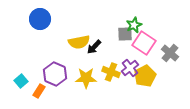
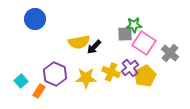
blue circle: moved 5 px left
green star: rotated 21 degrees clockwise
